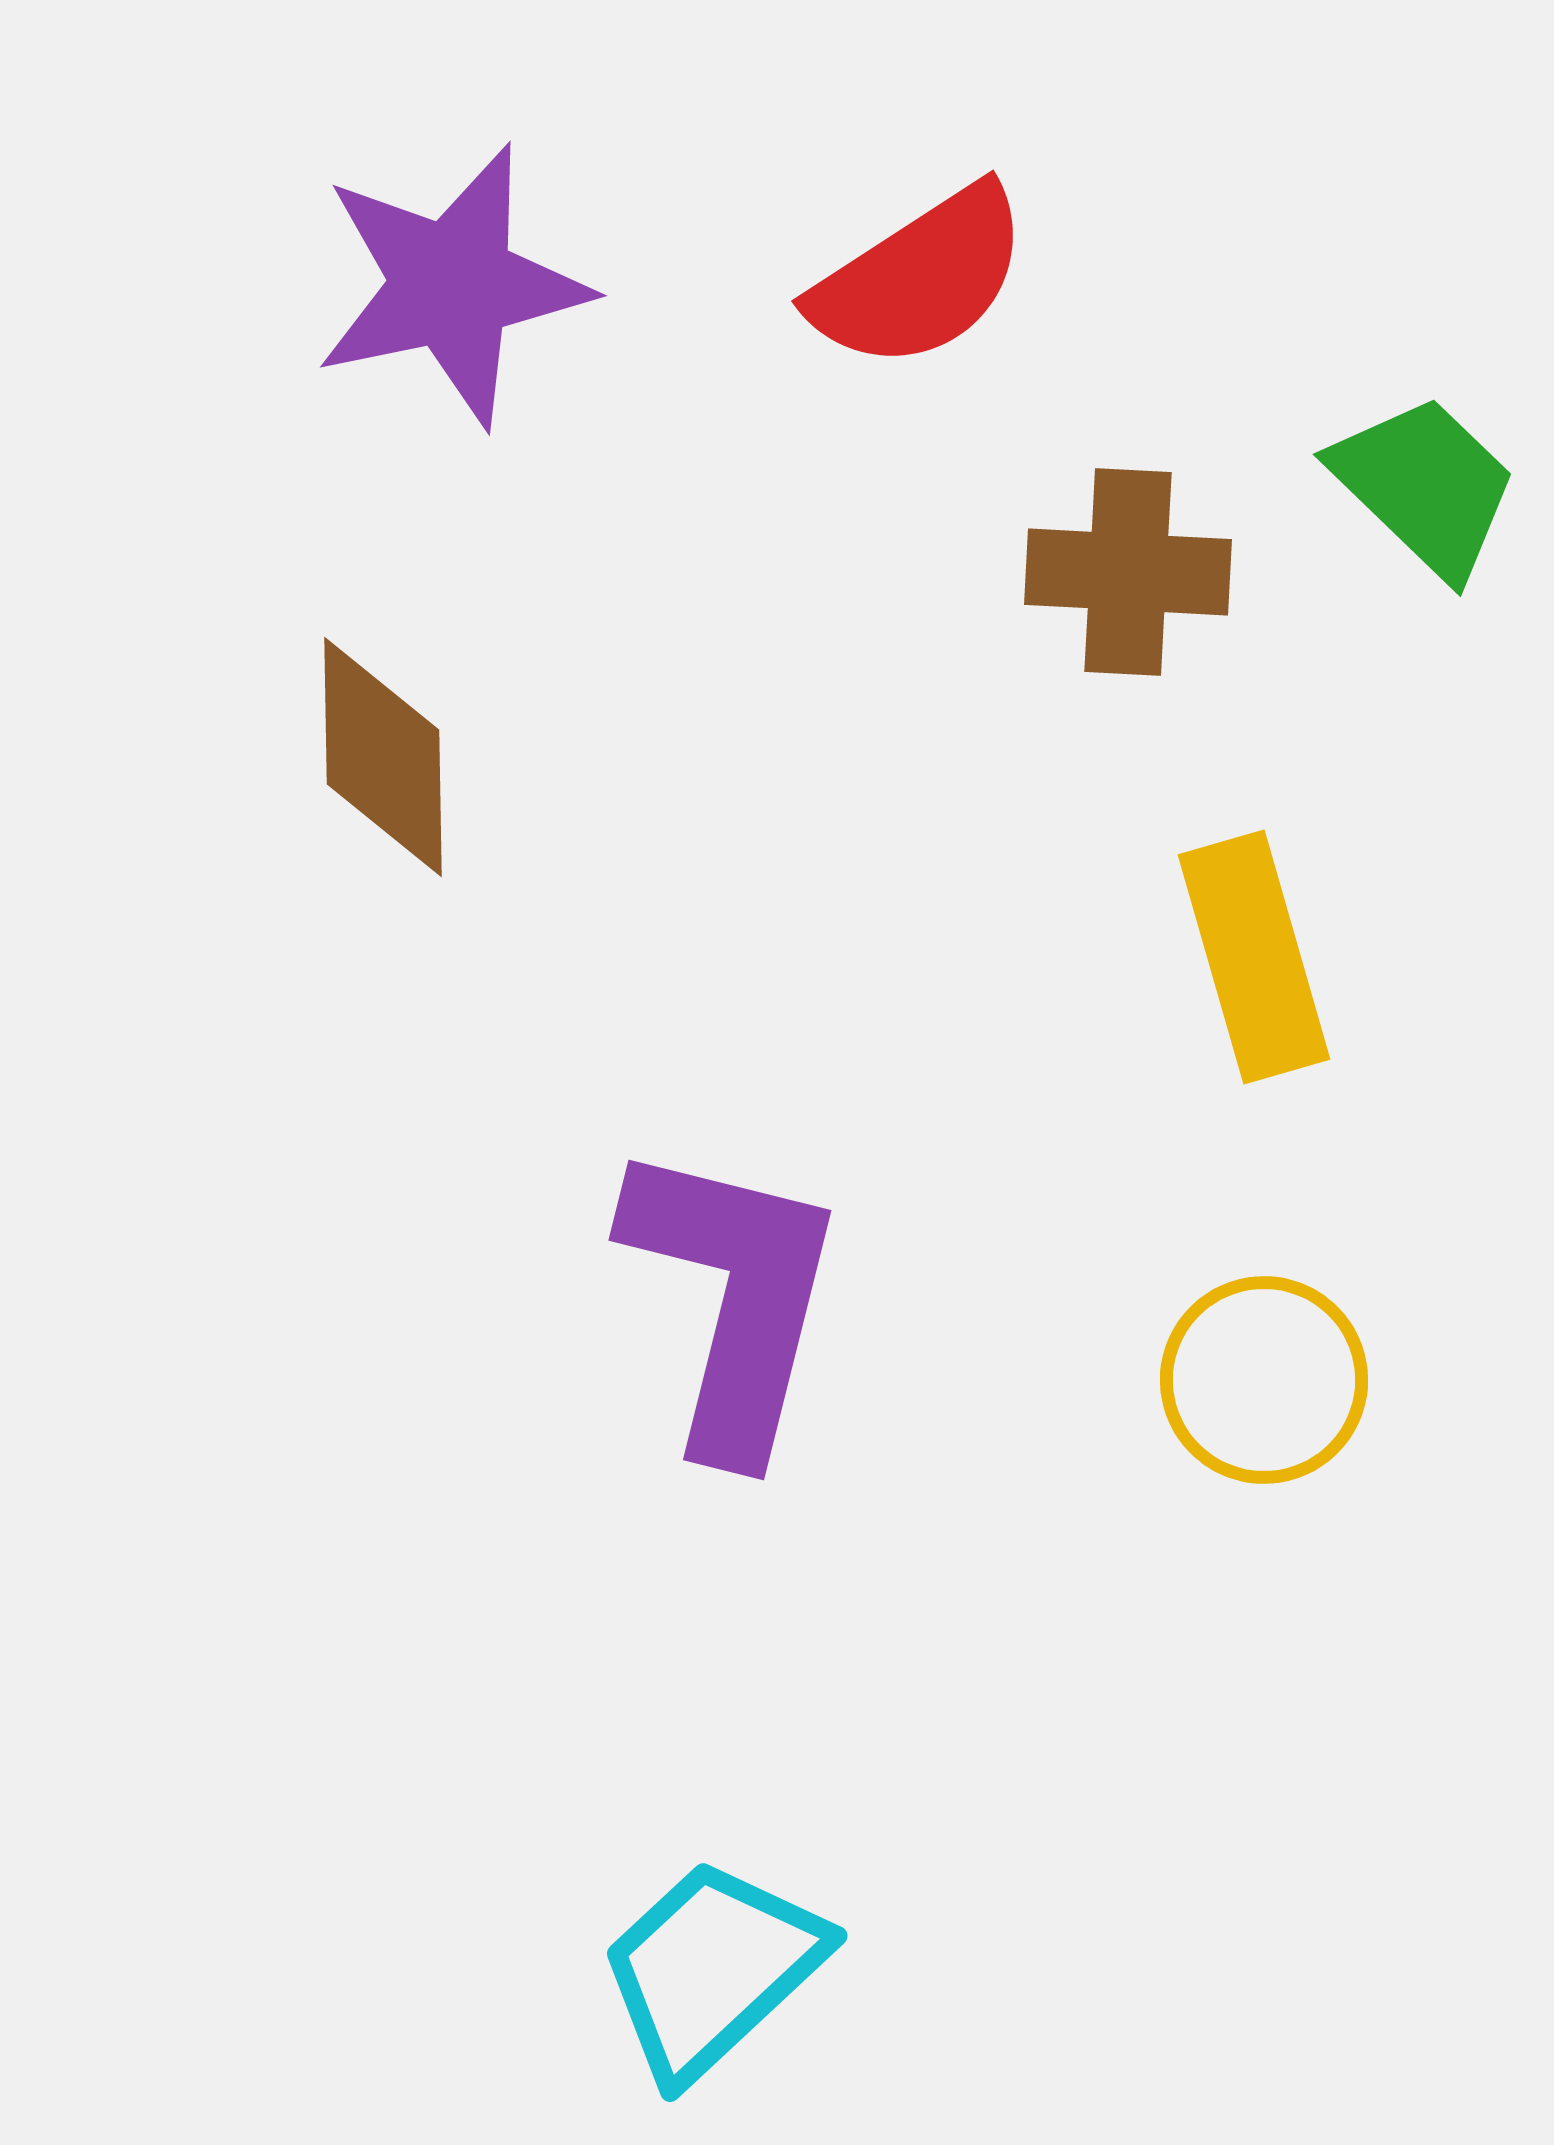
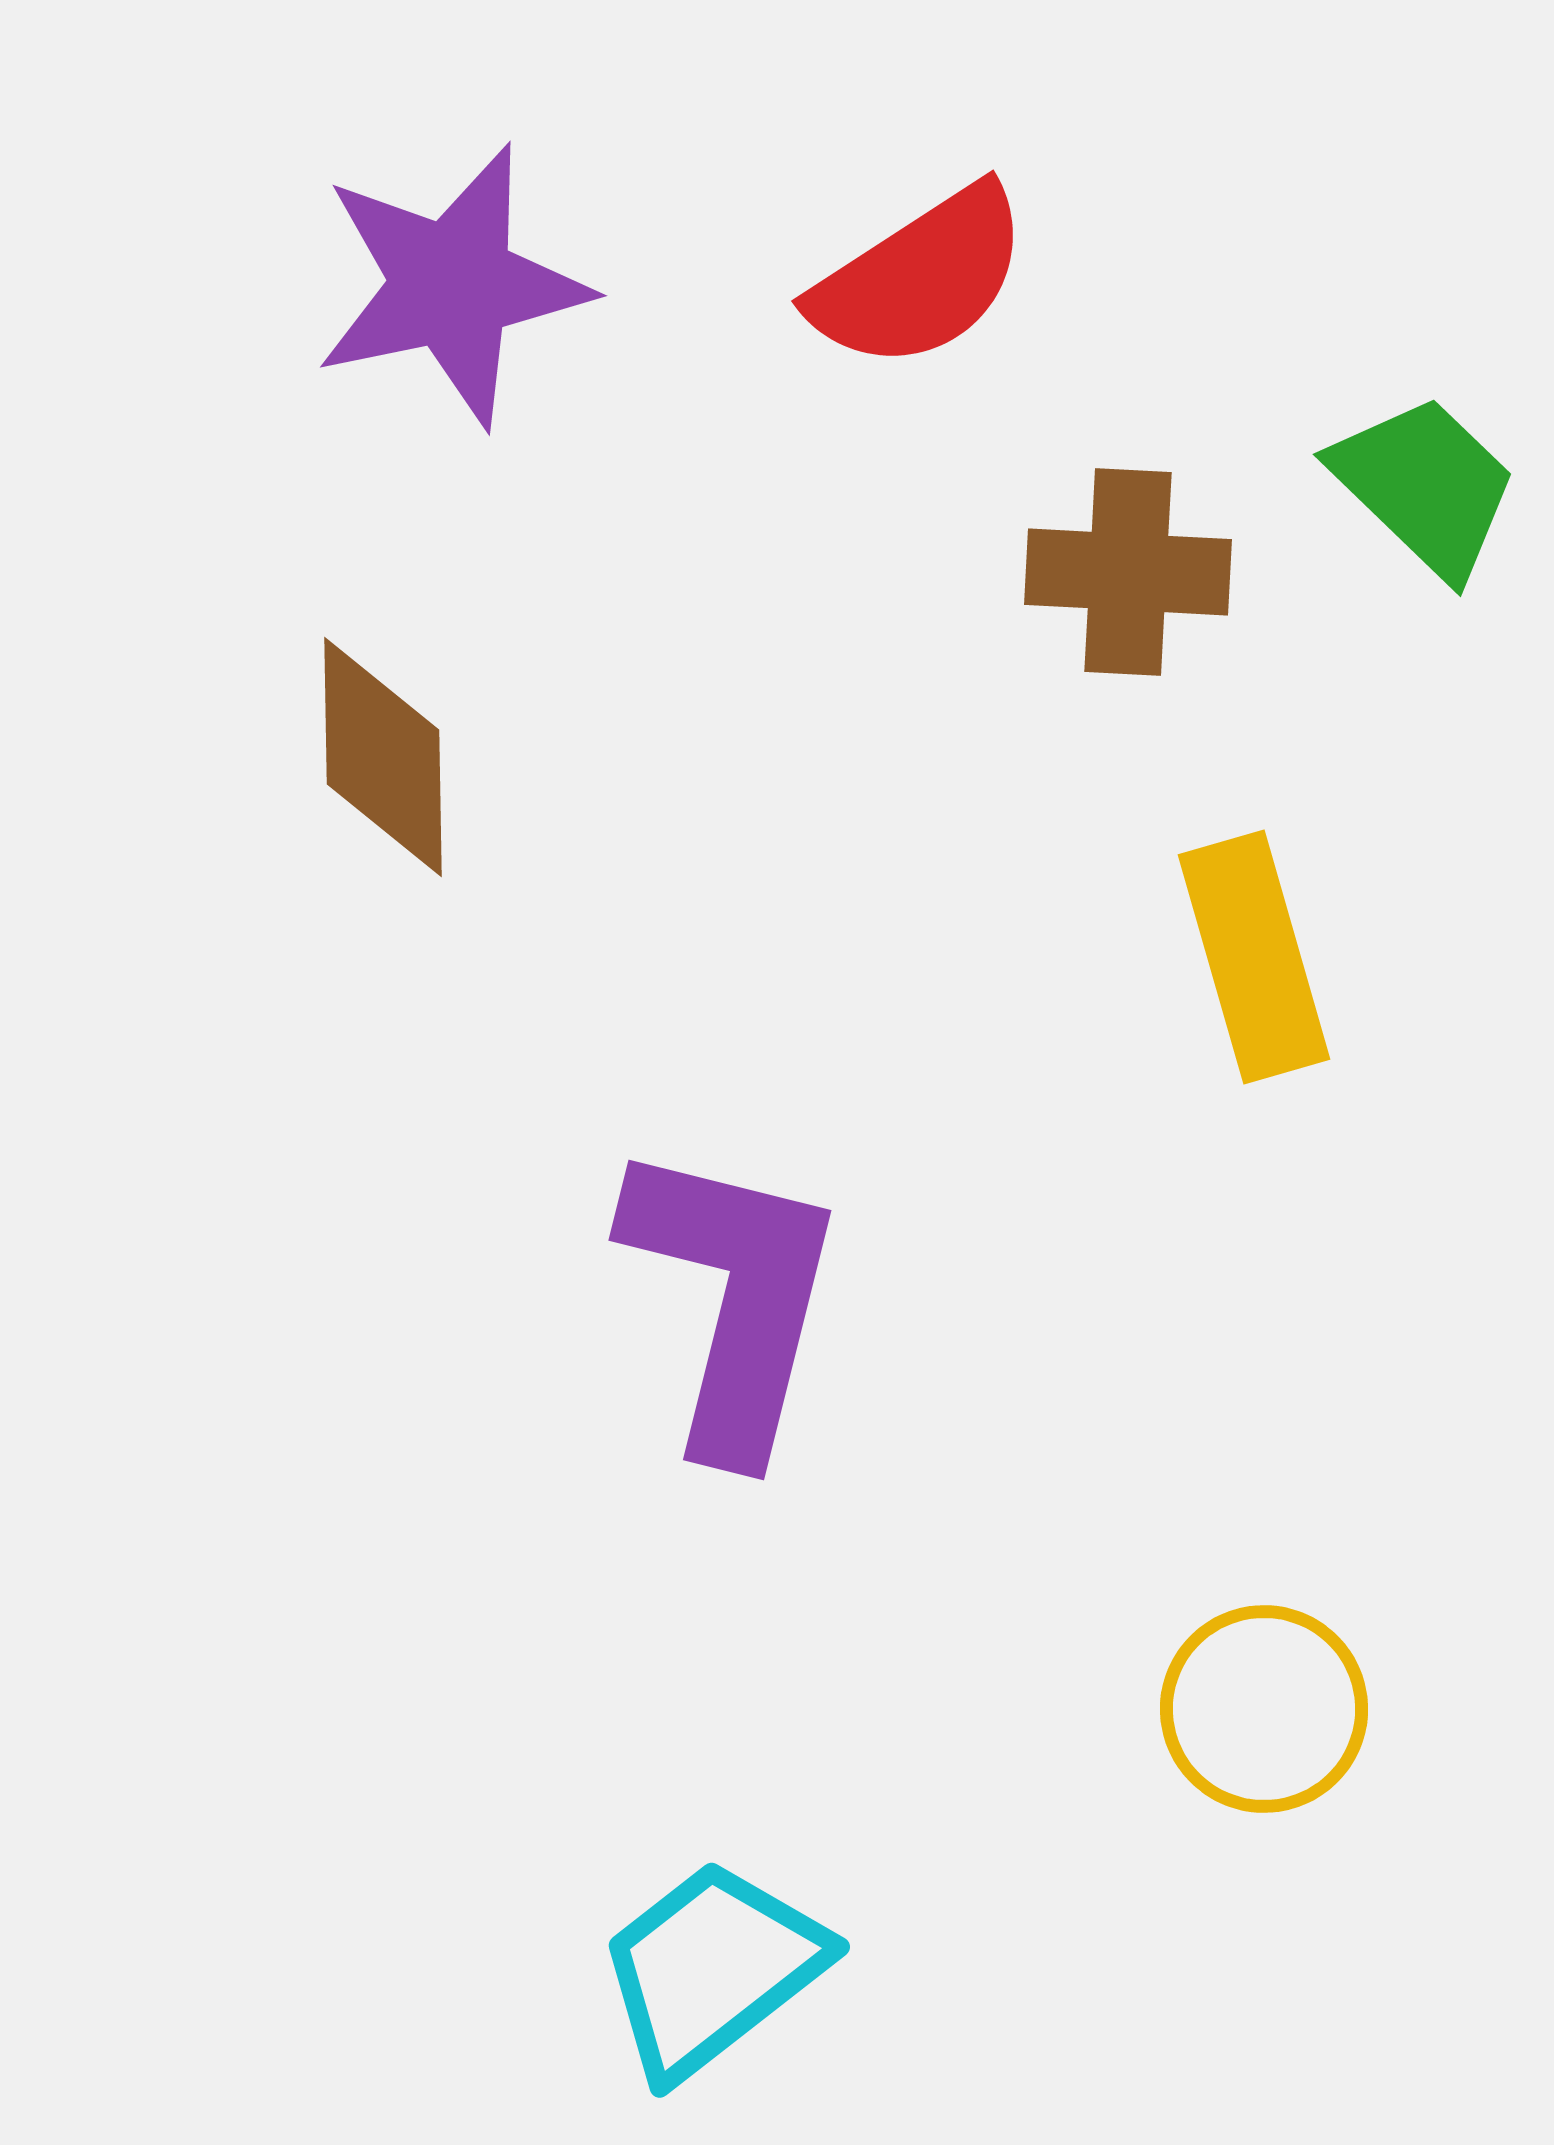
yellow circle: moved 329 px down
cyan trapezoid: rotated 5 degrees clockwise
